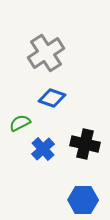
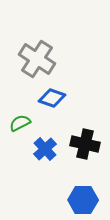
gray cross: moved 9 px left, 6 px down; rotated 24 degrees counterclockwise
blue cross: moved 2 px right
